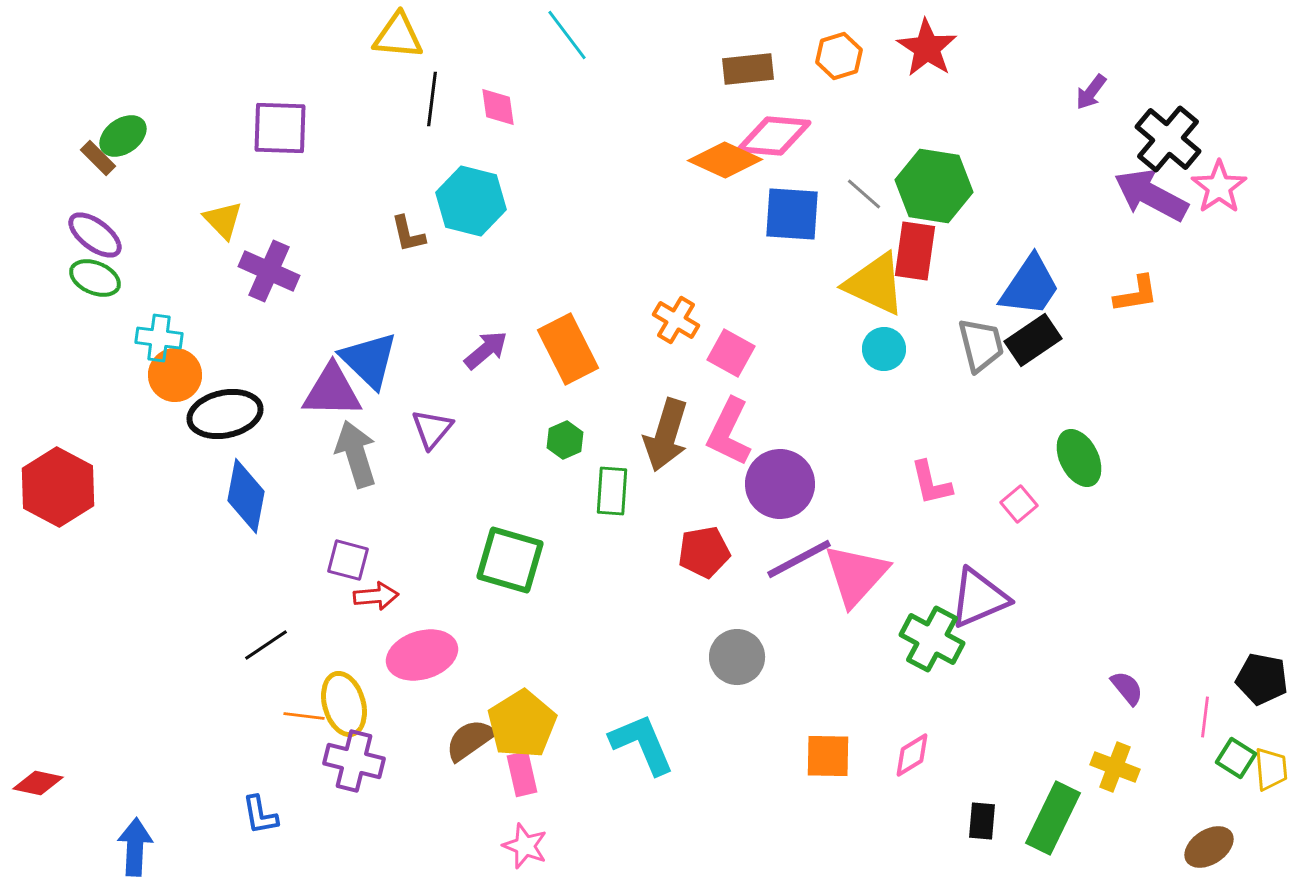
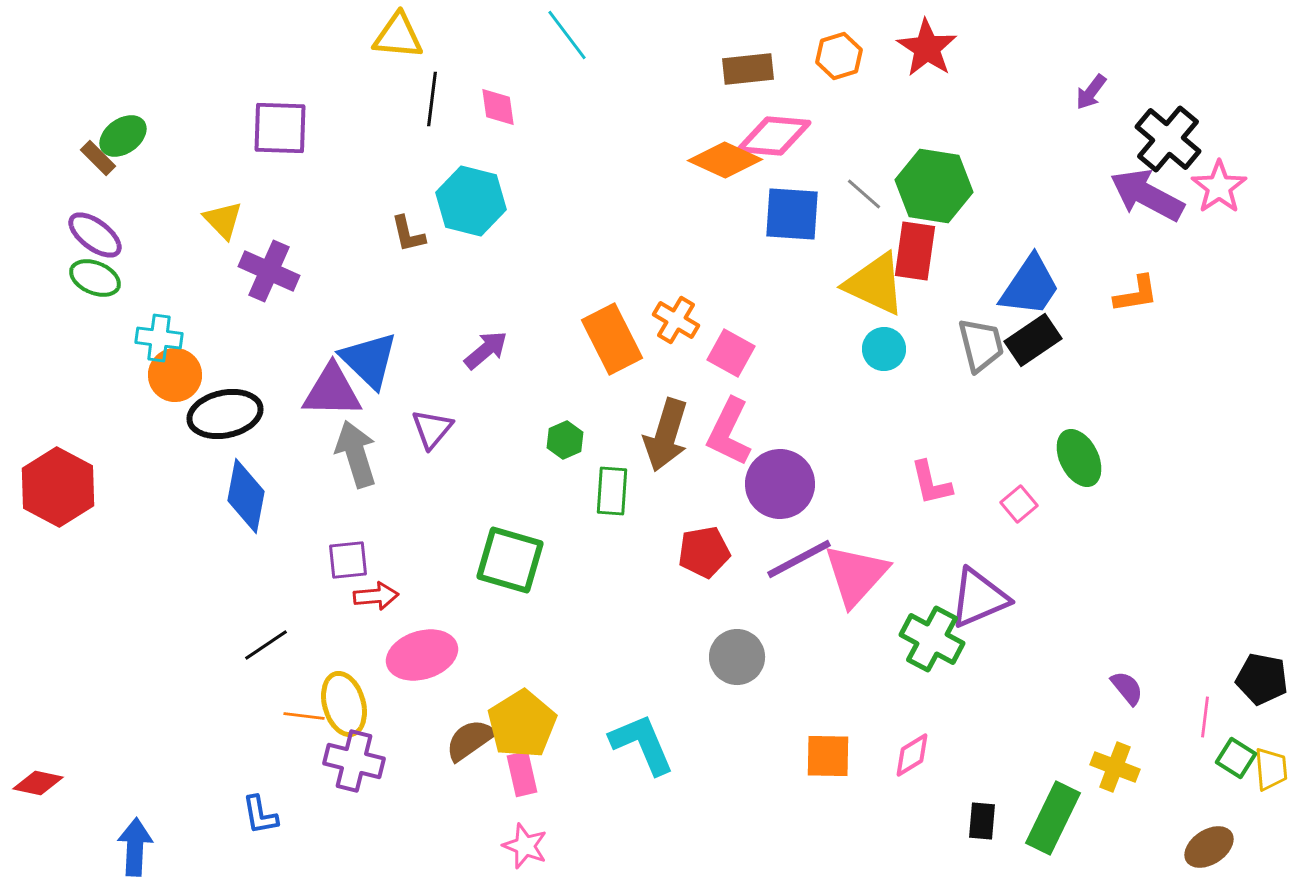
purple arrow at (1151, 195): moved 4 px left
orange rectangle at (568, 349): moved 44 px right, 10 px up
purple square at (348, 560): rotated 21 degrees counterclockwise
